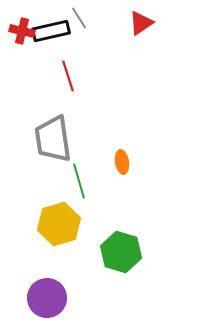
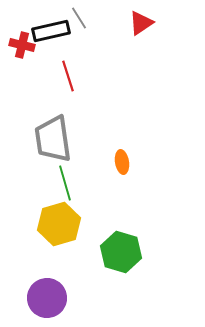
red cross: moved 14 px down
green line: moved 14 px left, 2 px down
